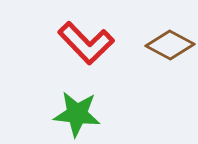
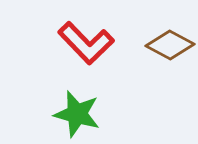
green star: rotated 9 degrees clockwise
